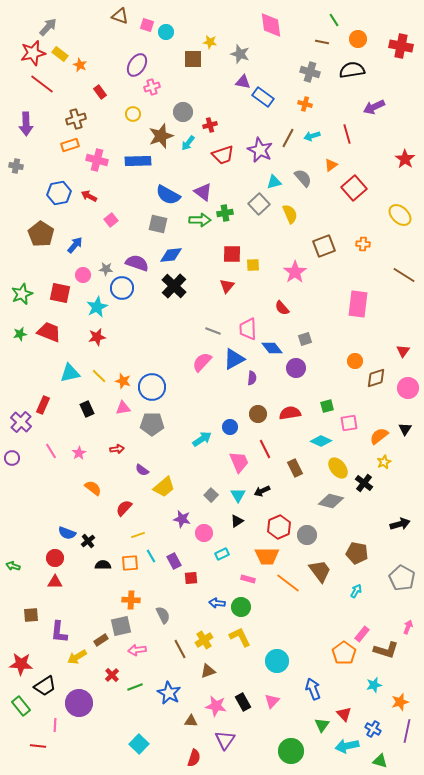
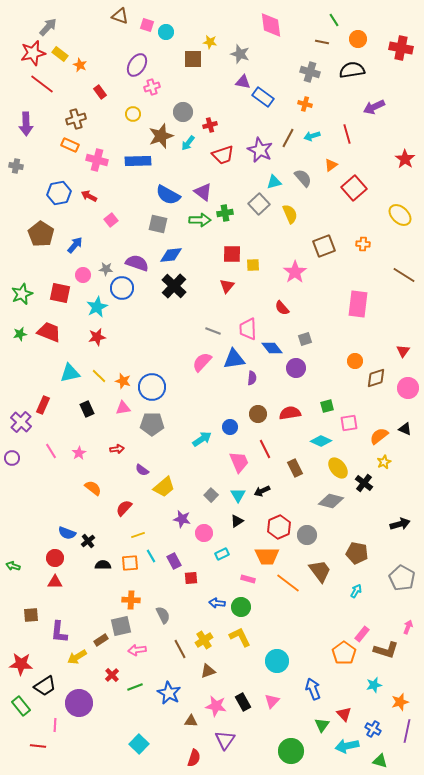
red cross at (401, 46): moved 2 px down
orange rectangle at (70, 145): rotated 42 degrees clockwise
blue triangle at (234, 359): rotated 20 degrees clockwise
black triangle at (405, 429): rotated 40 degrees counterclockwise
